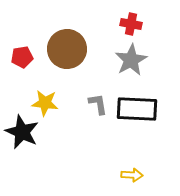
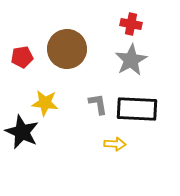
yellow arrow: moved 17 px left, 31 px up
